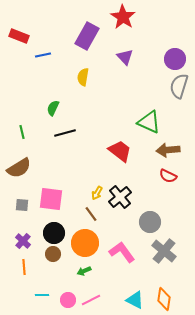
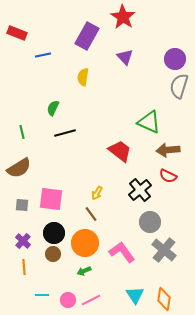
red rectangle: moved 2 px left, 3 px up
black cross: moved 20 px right, 7 px up
gray cross: moved 1 px up
cyan triangle: moved 5 px up; rotated 30 degrees clockwise
